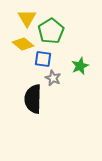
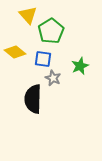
yellow triangle: moved 1 px right, 3 px up; rotated 12 degrees counterclockwise
yellow diamond: moved 8 px left, 8 px down
